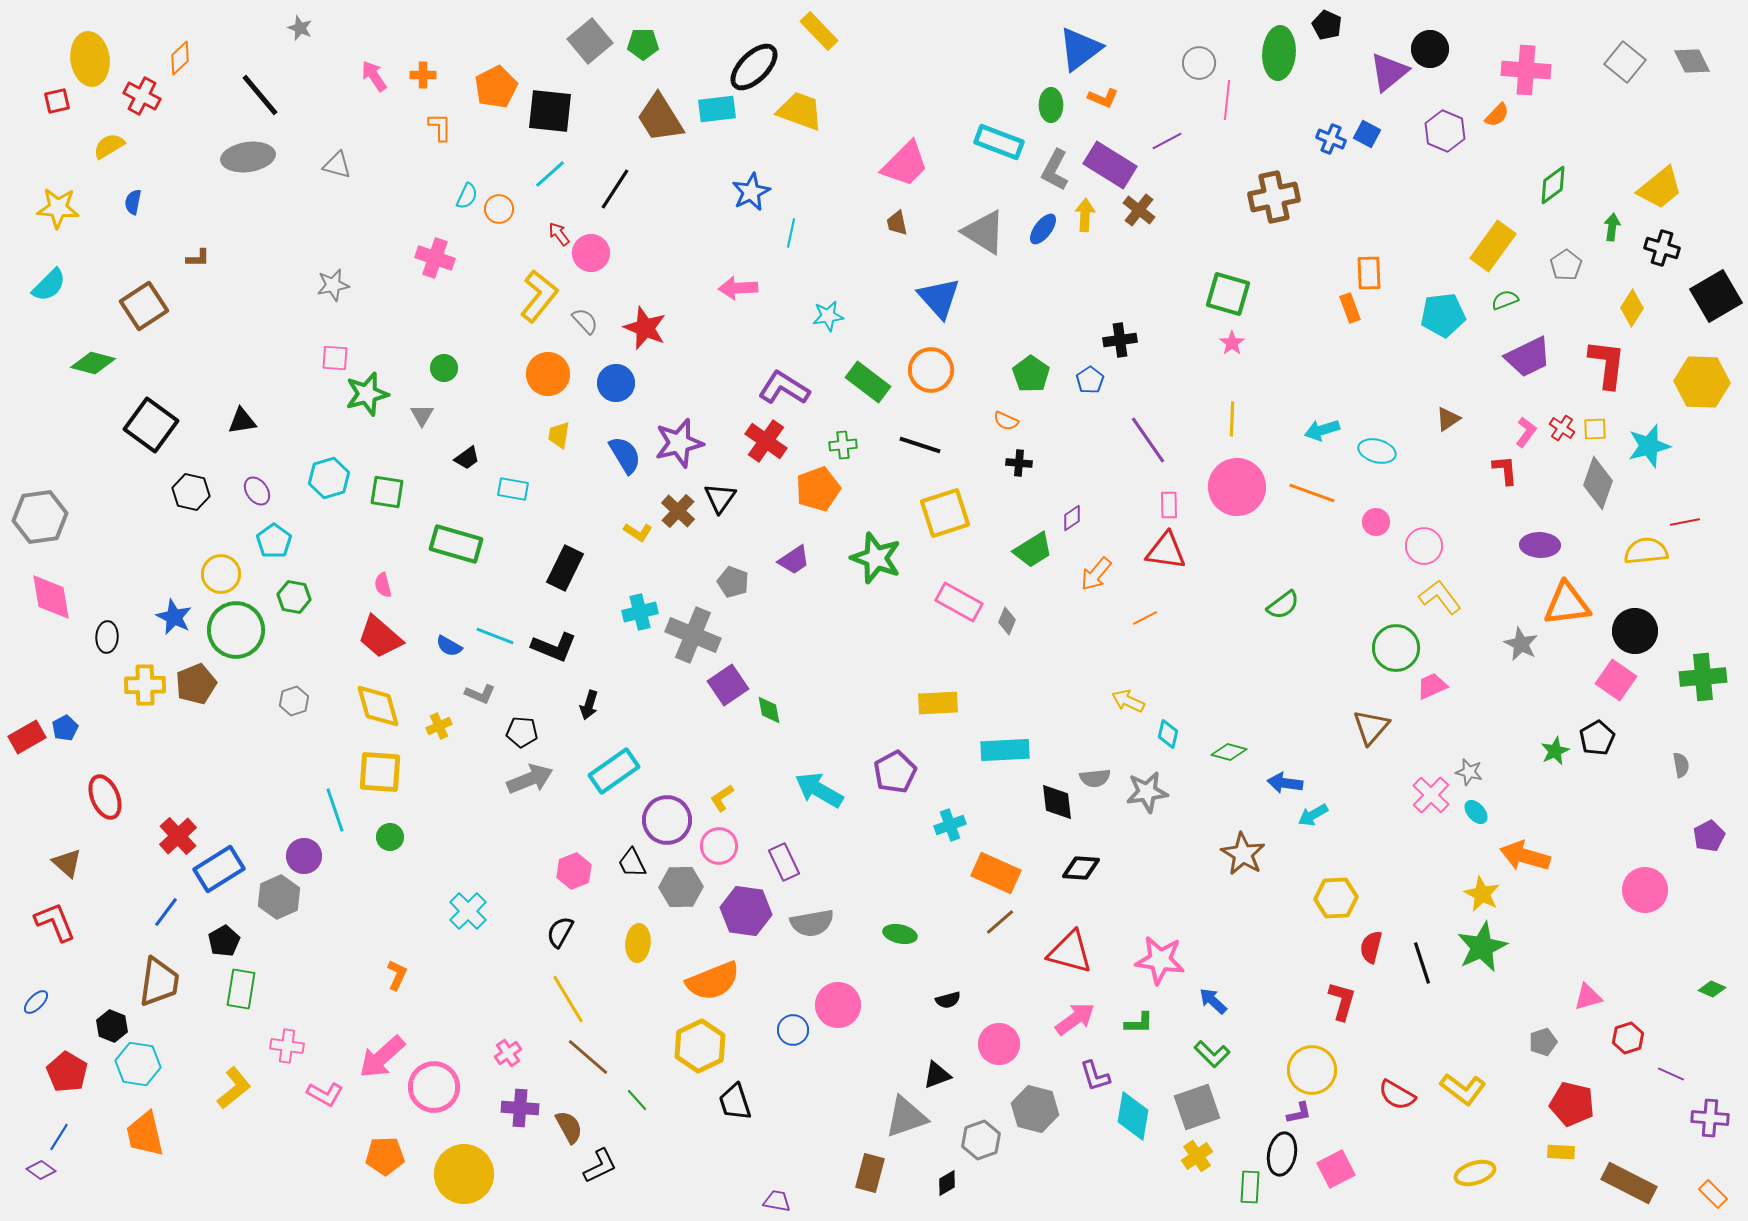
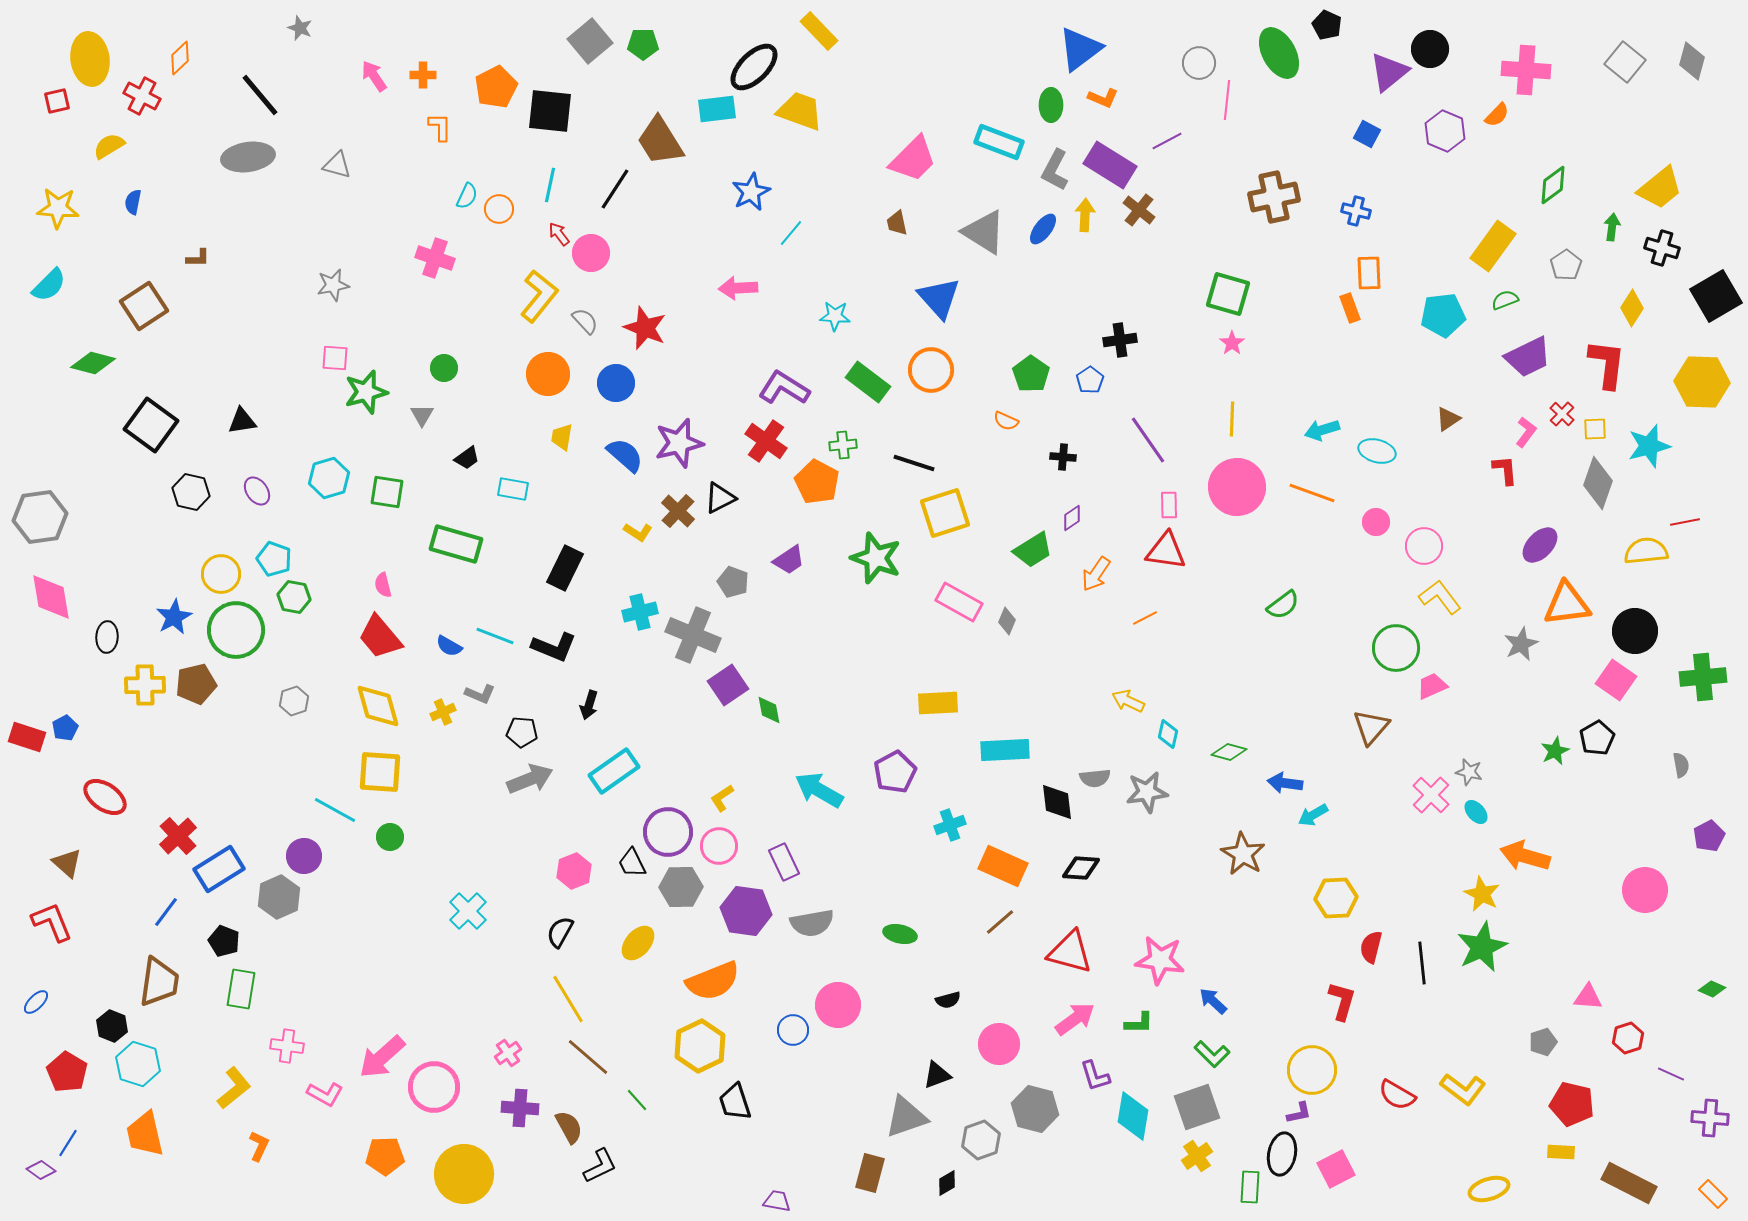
green ellipse at (1279, 53): rotated 33 degrees counterclockwise
gray diamond at (1692, 61): rotated 42 degrees clockwise
brown trapezoid at (660, 118): moved 23 px down
blue cross at (1331, 139): moved 25 px right, 72 px down; rotated 8 degrees counterclockwise
pink trapezoid at (905, 164): moved 8 px right, 5 px up
cyan line at (550, 174): moved 11 px down; rotated 36 degrees counterclockwise
cyan line at (791, 233): rotated 28 degrees clockwise
cyan star at (828, 316): moved 7 px right; rotated 12 degrees clockwise
green star at (367, 394): moved 1 px left, 2 px up
red cross at (1562, 428): moved 14 px up; rotated 10 degrees clockwise
yellow trapezoid at (559, 435): moved 3 px right, 2 px down
black line at (920, 445): moved 6 px left, 18 px down
blue semicircle at (625, 455): rotated 18 degrees counterclockwise
black cross at (1019, 463): moved 44 px right, 6 px up
orange pentagon at (818, 489): moved 1 px left, 7 px up; rotated 24 degrees counterclockwise
black triangle at (720, 498): rotated 28 degrees clockwise
cyan pentagon at (274, 541): moved 18 px down; rotated 16 degrees counterclockwise
purple ellipse at (1540, 545): rotated 48 degrees counterclockwise
purple trapezoid at (794, 560): moved 5 px left
orange arrow at (1096, 574): rotated 6 degrees counterclockwise
blue star at (174, 617): rotated 18 degrees clockwise
red trapezoid at (380, 637): rotated 9 degrees clockwise
gray star at (1521, 644): rotated 20 degrees clockwise
brown pentagon at (196, 684): rotated 9 degrees clockwise
yellow cross at (439, 726): moved 4 px right, 14 px up
red rectangle at (27, 737): rotated 48 degrees clockwise
red ellipse at (105, 797): rotated 33 degrees counterclockwise
cyan line at (335, 810): rotated 42 degrees counterclockwise
purple circle at (667, 820): moved 1 px right, 12 px down
orange rectangle at (996, 873): moved 7 px right, 7 px up
red L-shape at (55, 922): moved 3 px left
black pentagon at (224, 941): rotated 20 degrees counterclockwise
yellow ellipse at (638, 943): rotated 36 degrees clockwise
black line at (1422, 963): rotated 12 degrees clockwise
orange L-shape at (397, 975): moved 138 px left, 171 px down
pink triangle at (1588, 997): rotated 20 degrees clockwise
cyan hexagon at (138, 1064): rotated 9 degrees clockwise
blue line at (59, 1137): moved 9 px right, 6 px down
yellow ellipse at (1475, 1173): moved 14 px right, 16 px down
